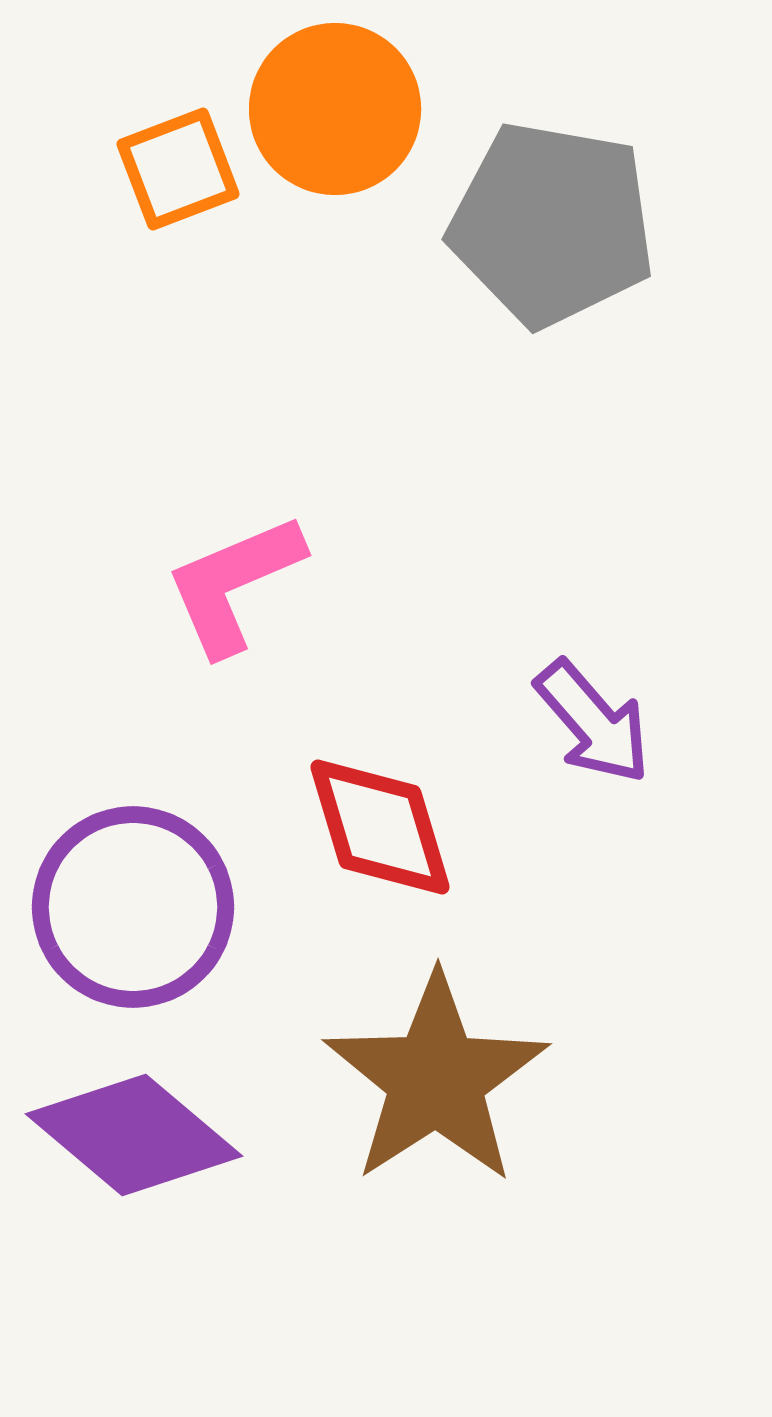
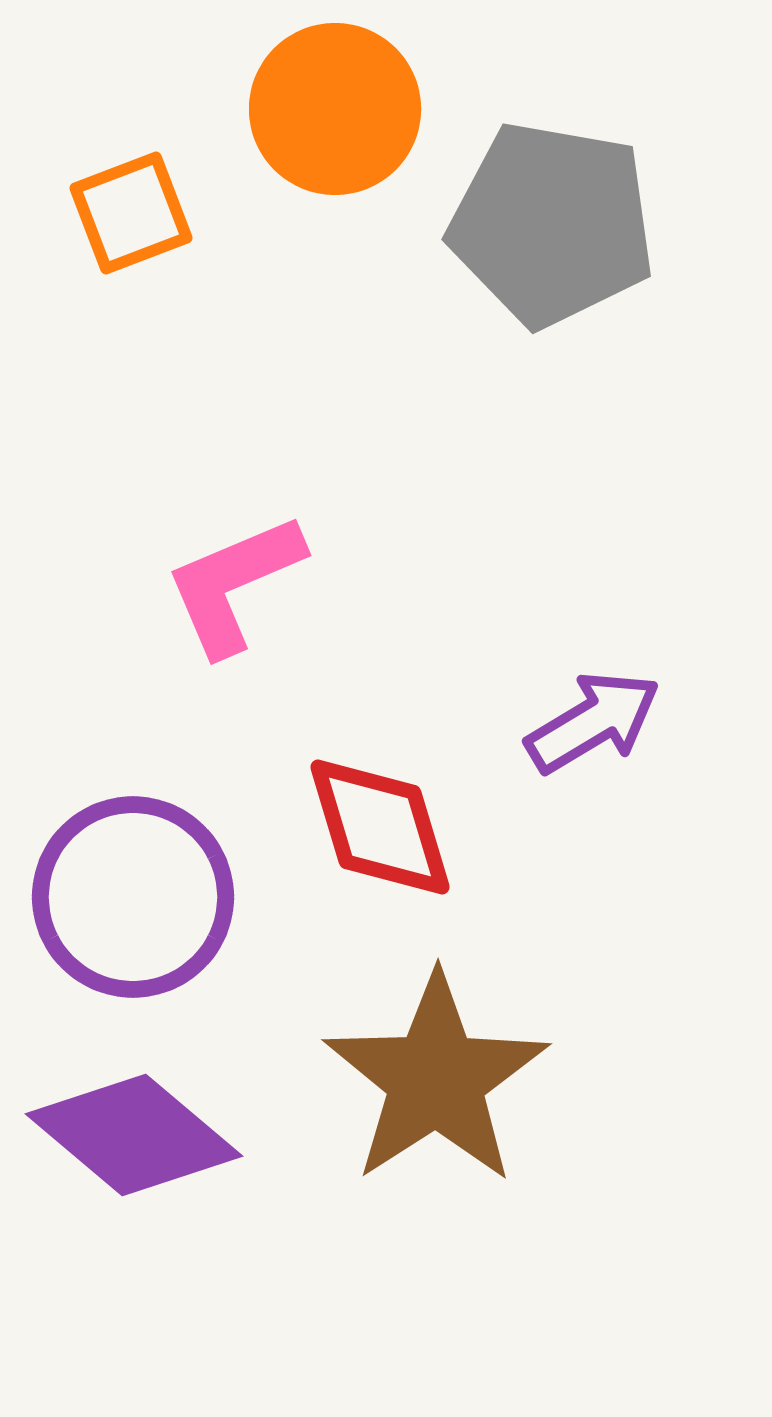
orange square: moved 47 px left, 44 px down
purple arrow: rotated 80 degrees counterclockwise
purple circle: moved 10 px up
